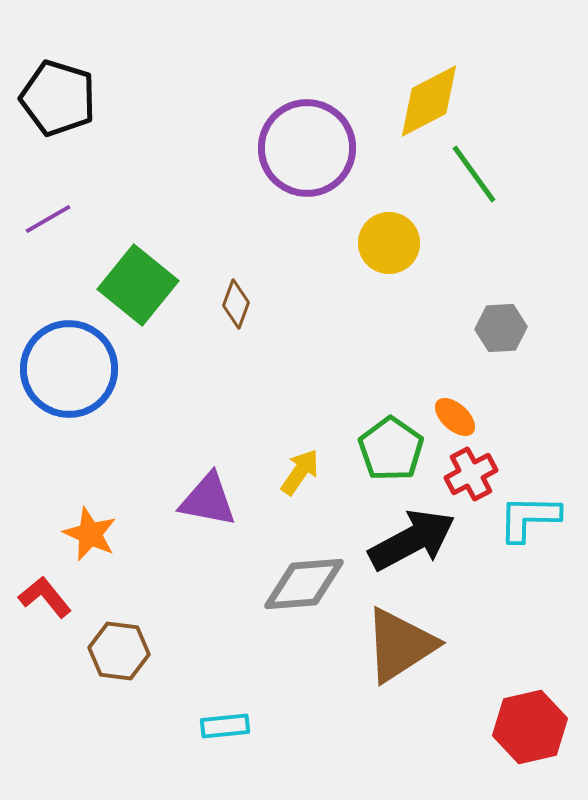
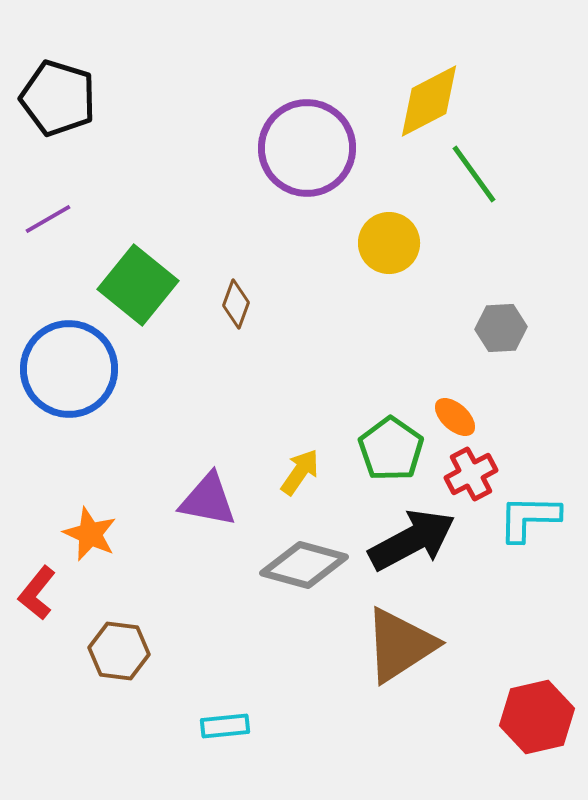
gray diamond: moved 19 px up; rotated 20 degrees clockwise
red L-shape: moved 8 px left, 4 px up; rotated 102 degrees counterclockwise
red hexagon: moved 7 px right, 10 px up
